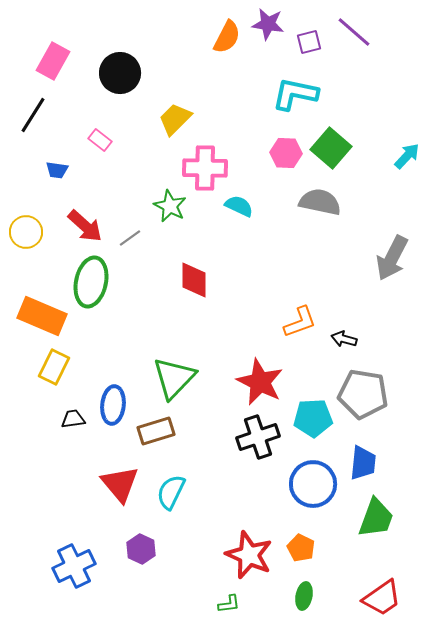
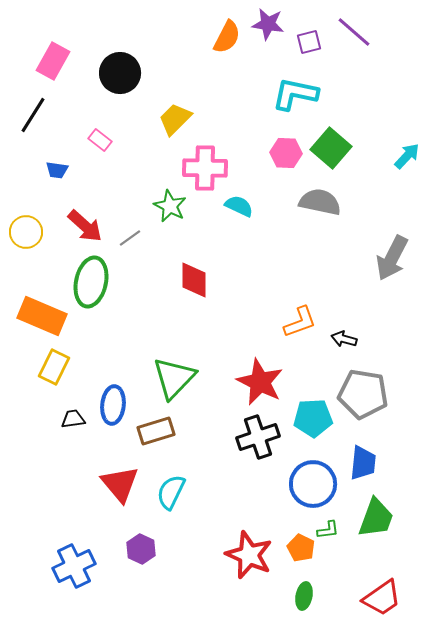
green L-shape at (229, 604): moved 99 px right, 74 px up
